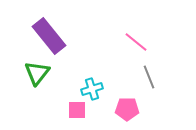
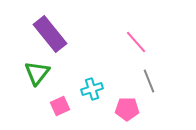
purple rectangle: moved 1 px right, 2 px up
pink line: rotated 10 degrees clockwise
gray line: moved 4 px down
pink square: moved 17 px left, 4 px up; rotated 24 degrees counterclockwise
